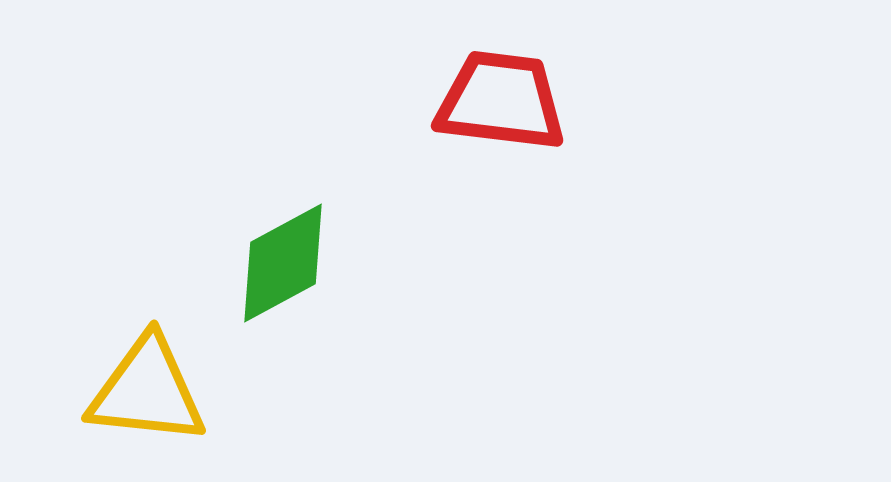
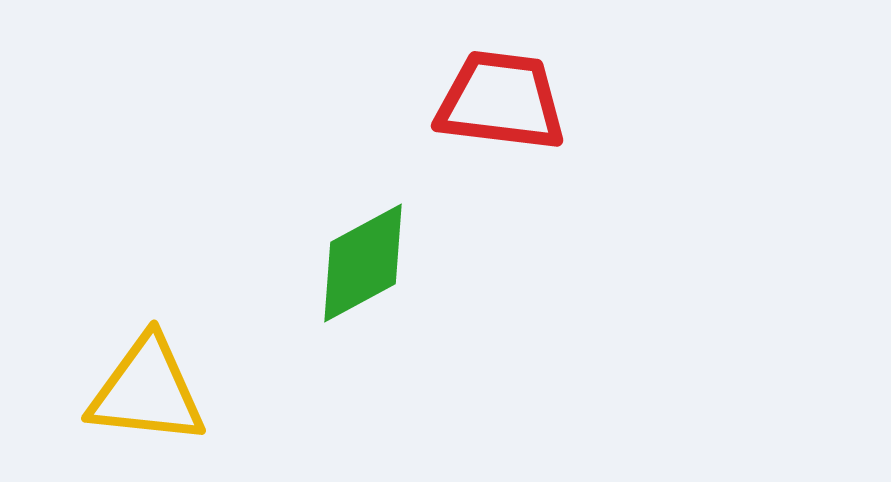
green diamond: moved 80 px right
